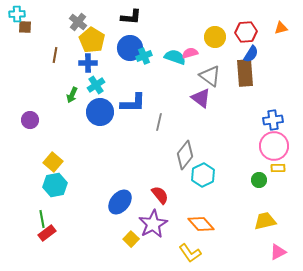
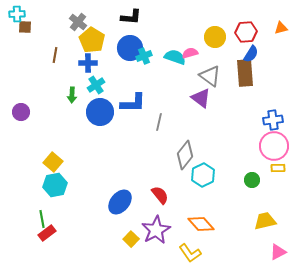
green arrow at (72, 95): rotated 21 degrees counterclockwise
purple circle at (30, 120): moved 9 px left, 8 px up
green circle at (259, 180): moved 7 px left
purple star at (153, 224): moved 3 px right, 6 px down
